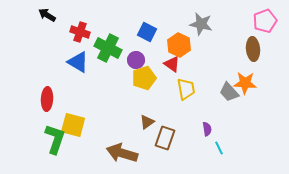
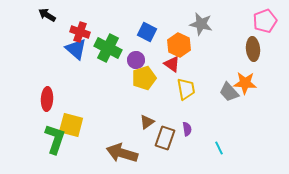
blue triangle: moved 2 px left, 13 px up; rotated 10 degrees clockwise
yellow square: moved 2 px left
purple semicircle: moved 20 px left
